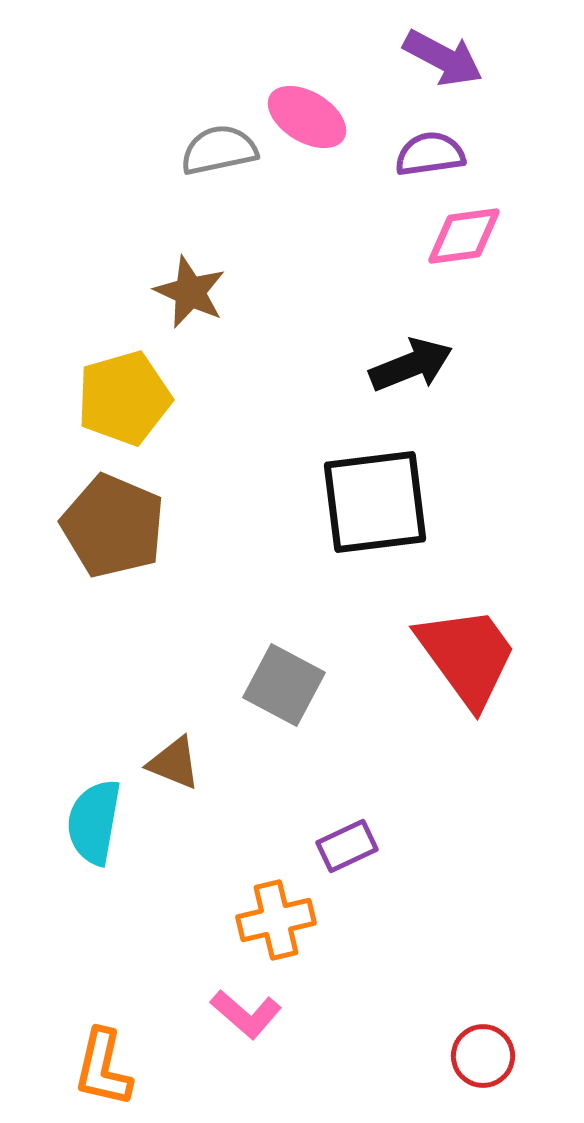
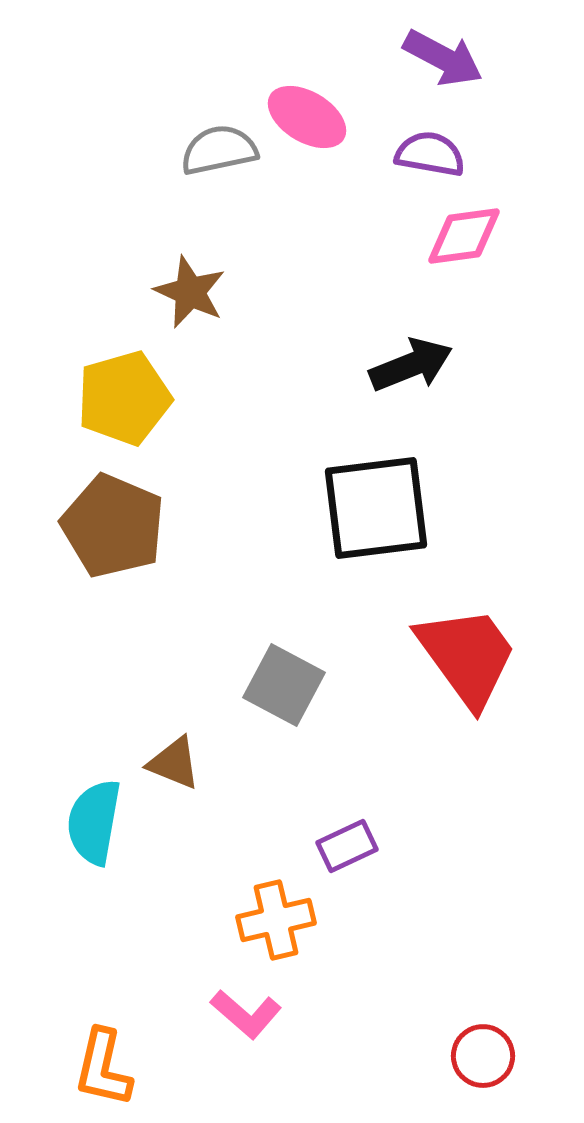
purple semicircle: rotated 18 degrees clockwise
black square: moved 1 px right, 6 px down
